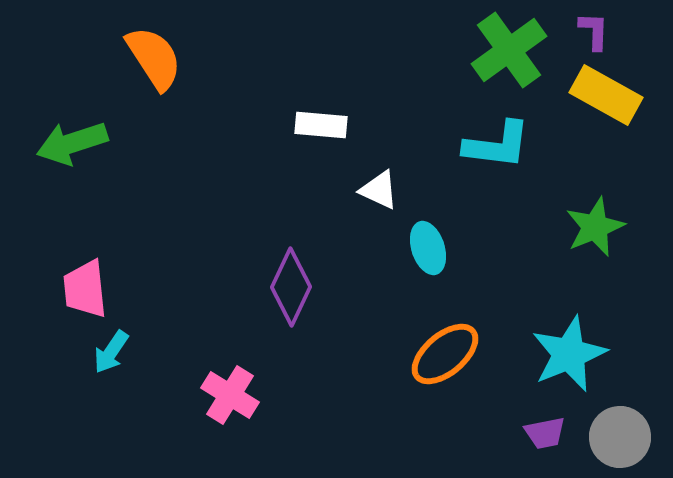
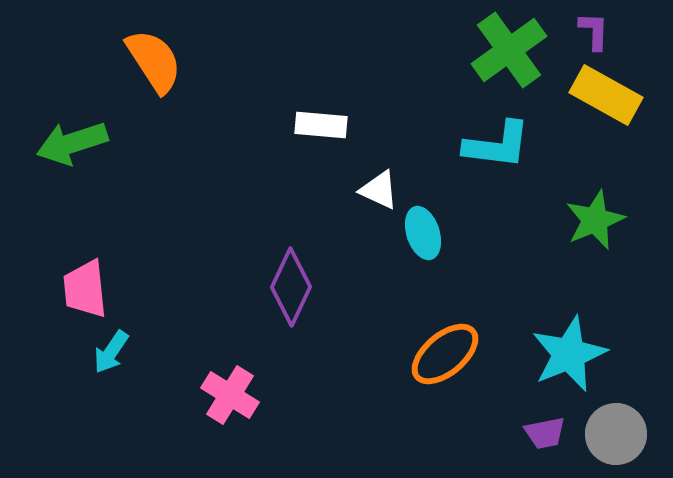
orange semicircle: moved 3 px down
green star: moved 7 px up
cyan ellipse: moved 5 px left, 15 px up
gray circle: moved 4 px left, 3 px up
